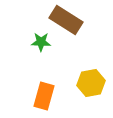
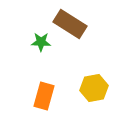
brown rectangle: moved 4 px right, 4 px down
yellow hexagon: moved 3 px right, 5 px down
